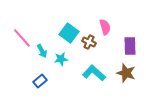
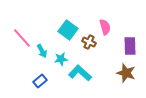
cyan square: moved 1 px left, 3 px up
cyan L-shape: moved 14 px left
